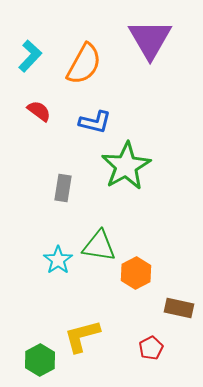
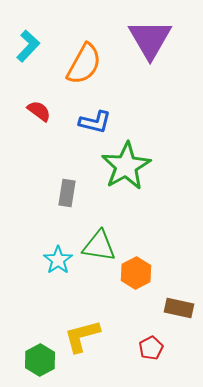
cyan L-shape: moved 2 px left, 10 px up
gray rectangle: moved 4 px right, 5 px down
